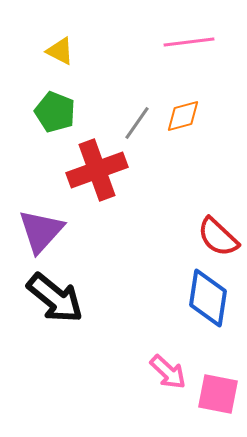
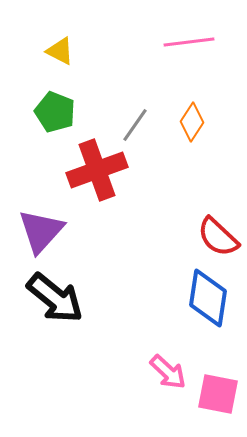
orange diamond: moved 9 px right, 6 px down; rotated 42 degrees counterclockwise
gray line: moved 2 px left, 2 px down
